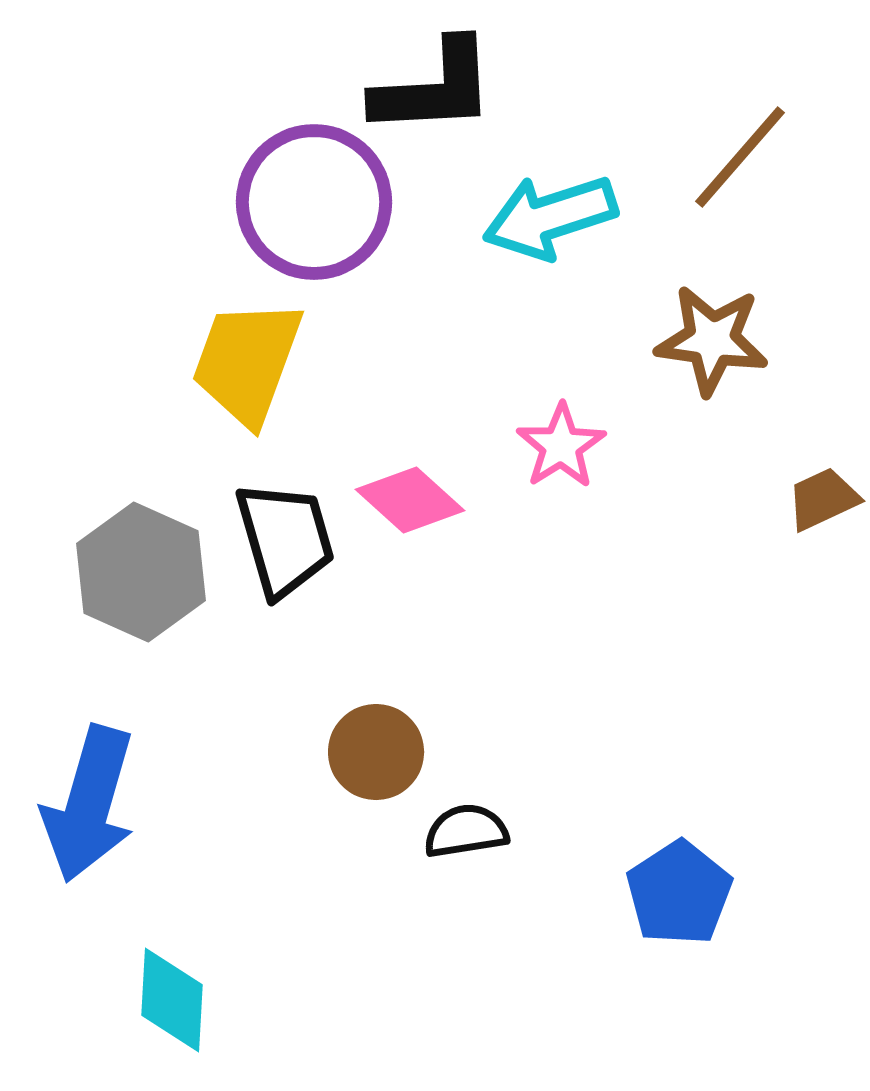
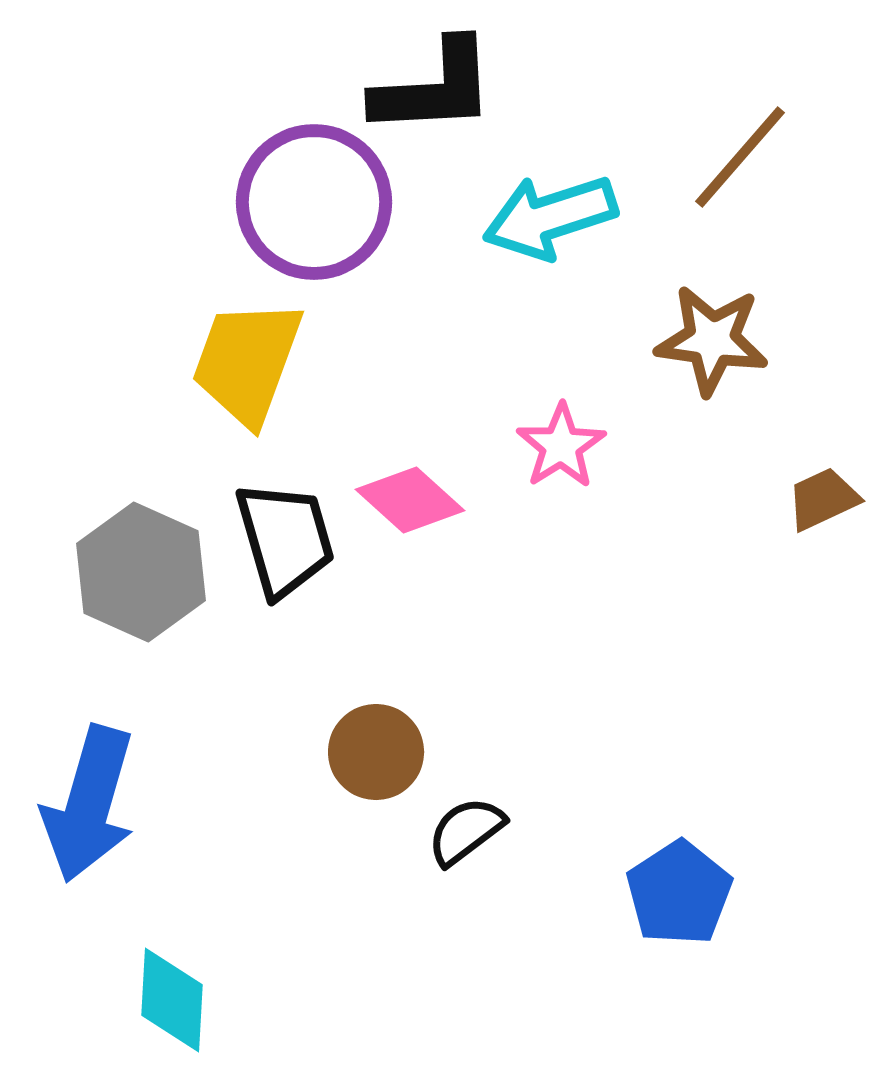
black semicircle: rotated 28 degrees counterclockwise
